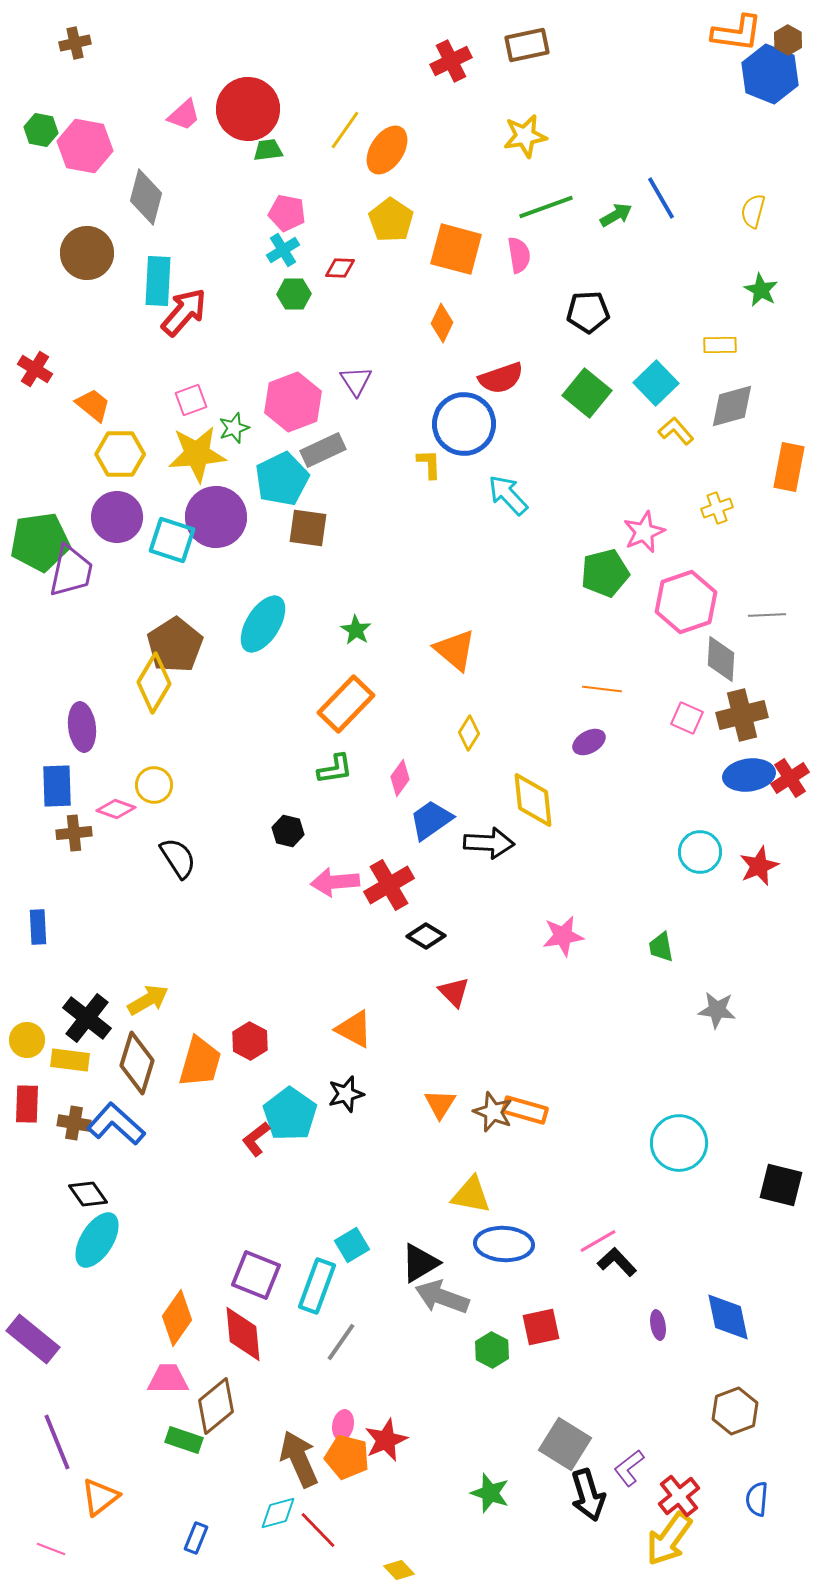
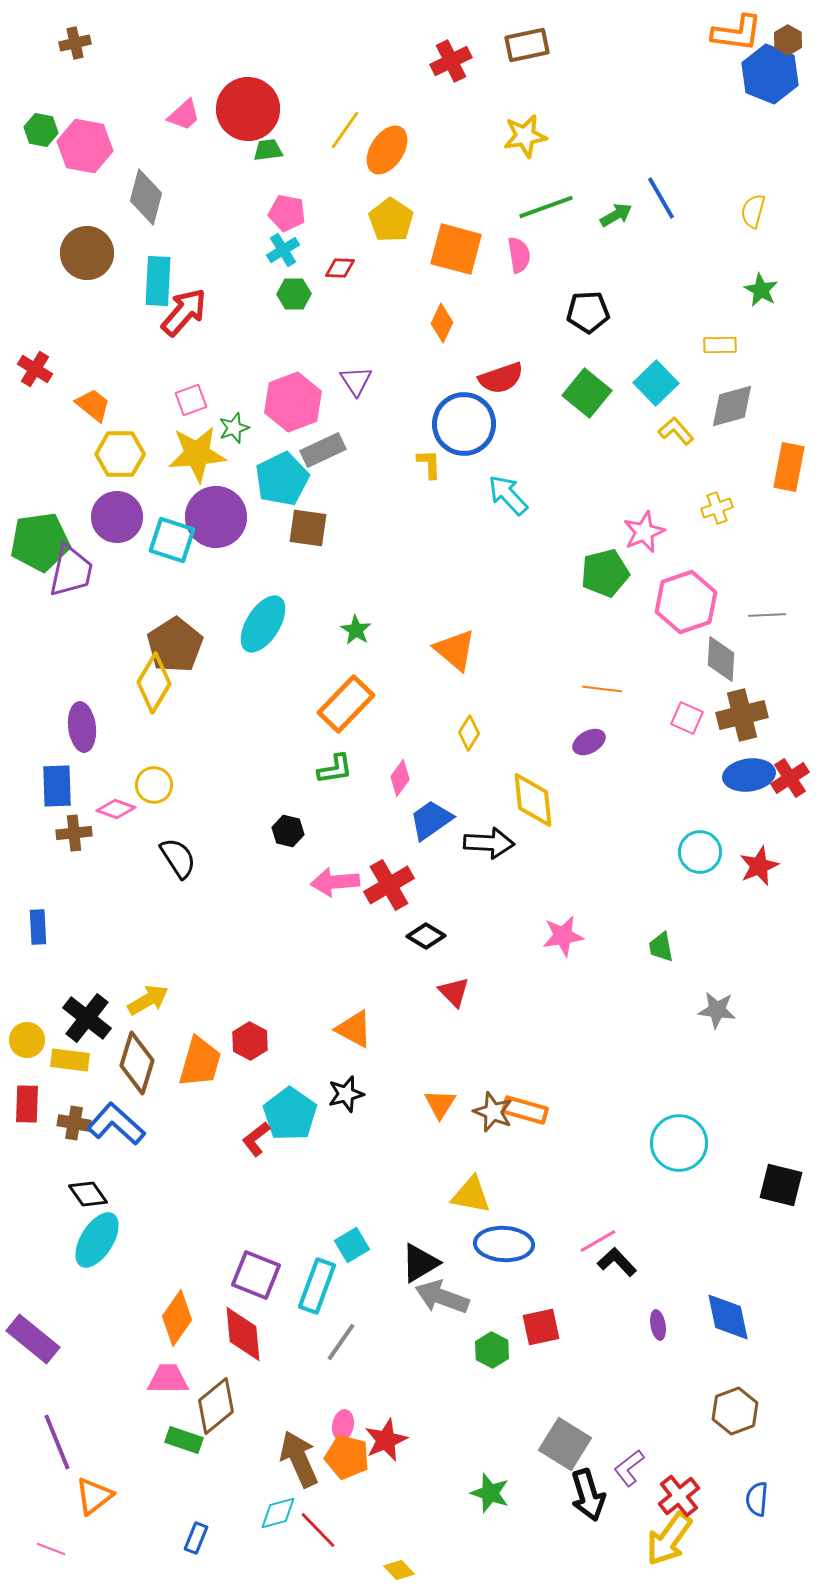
orange triangle at (100, 1497): moved 6 px left, 1 px up
